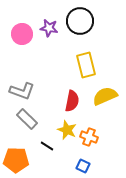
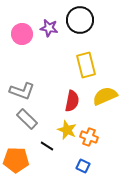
black circle: moved 1 px up
